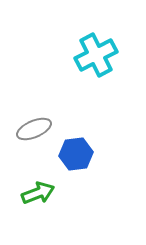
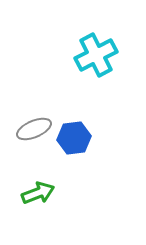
blue hexagon: moved 2 px left, 16 px up
